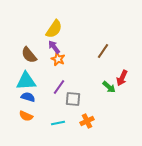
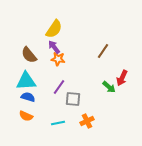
orange star: rotated 16 degrees counterclockwise
